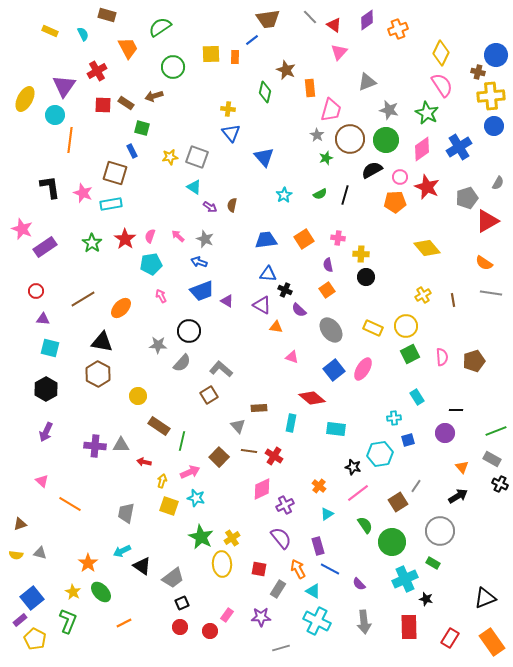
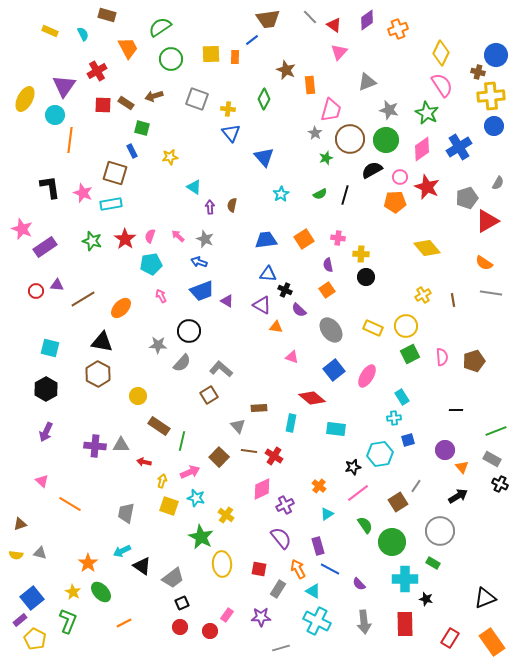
green circle at (173, 67): moved 2 px left, 8 px up
orange rectangle at (310, 88): moved 3 px up
green diamond at (265, 92): moved 1 px left, 7 px down; rotated 15 degrees clockwise
gray star at (317, 135): moved 2 px left, 2 px up
gray square at (197, 157): moved 58 px up
cyan star at (284, 195): moved 3 px left, 1 px up
purple arrow at (210, 207): rotated 128 degrees counterclockwise
green star at (92, 243): moved 2 px up; rotated 18 degrees counterclockwise
purple triangle at (43, 319): moved 14 px right, 34 px up
pink ellipse at (363, 369): moved 4 px right, 7 px down
cyan rectangle at (417, 397): moved 15 px left
purple circle at (445, 433): moved 17 px down
black star at (353, 467): rotated 28 degrees counterclockwise
yellow cross at (232, 538): moved 6 px left, 23 px up; rotated 21 degrees counterclockwise
cyan cross at (405, 579): rotated 25 degrees clockwise
red rectangle at (409, 627): moved 4 px left, 3 px up
